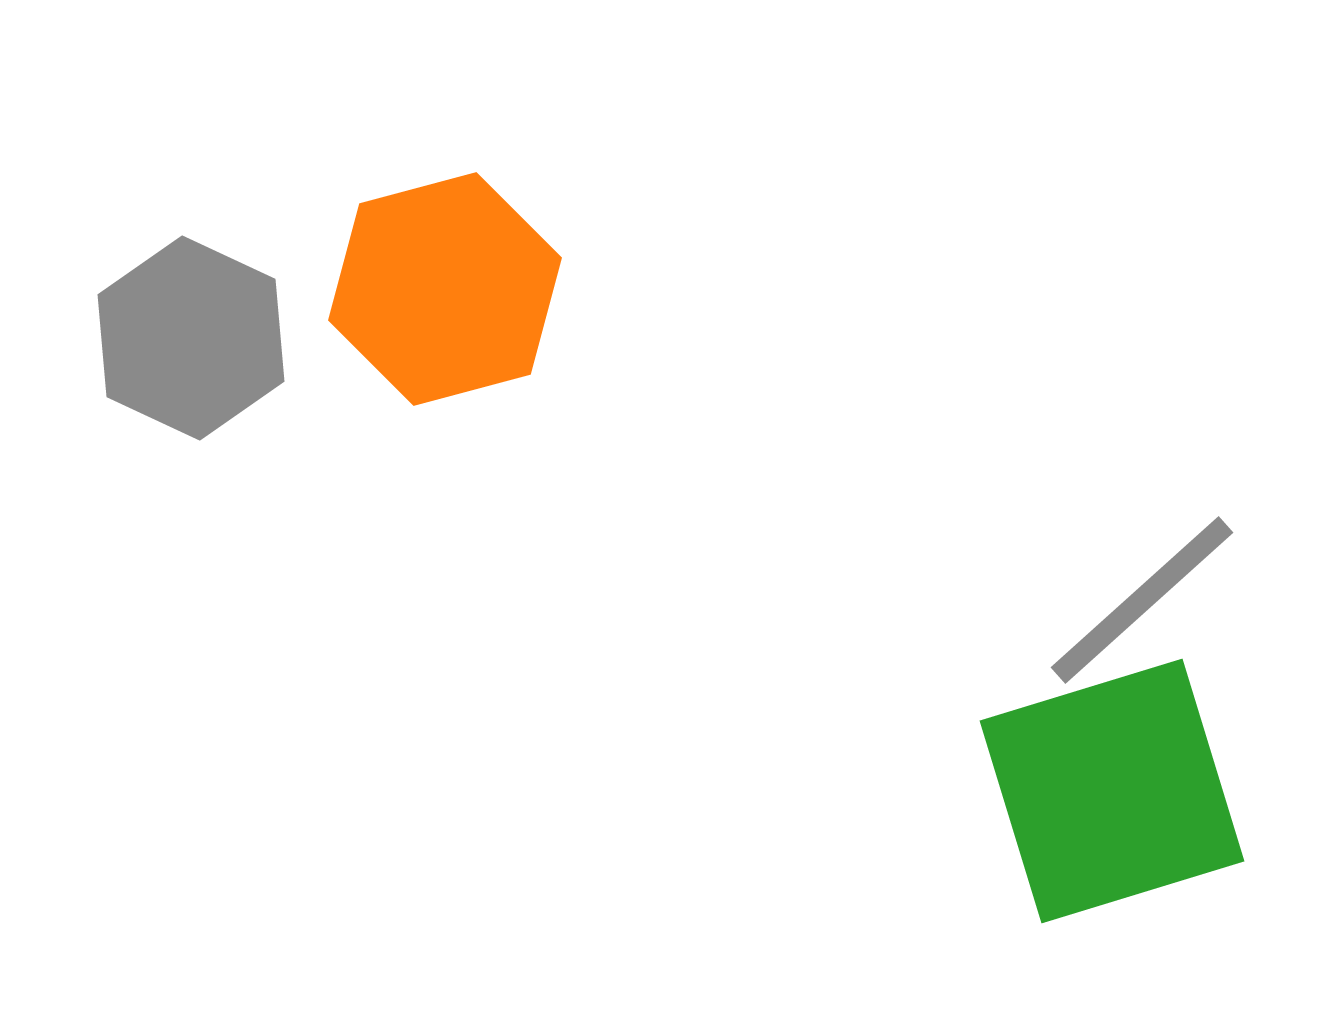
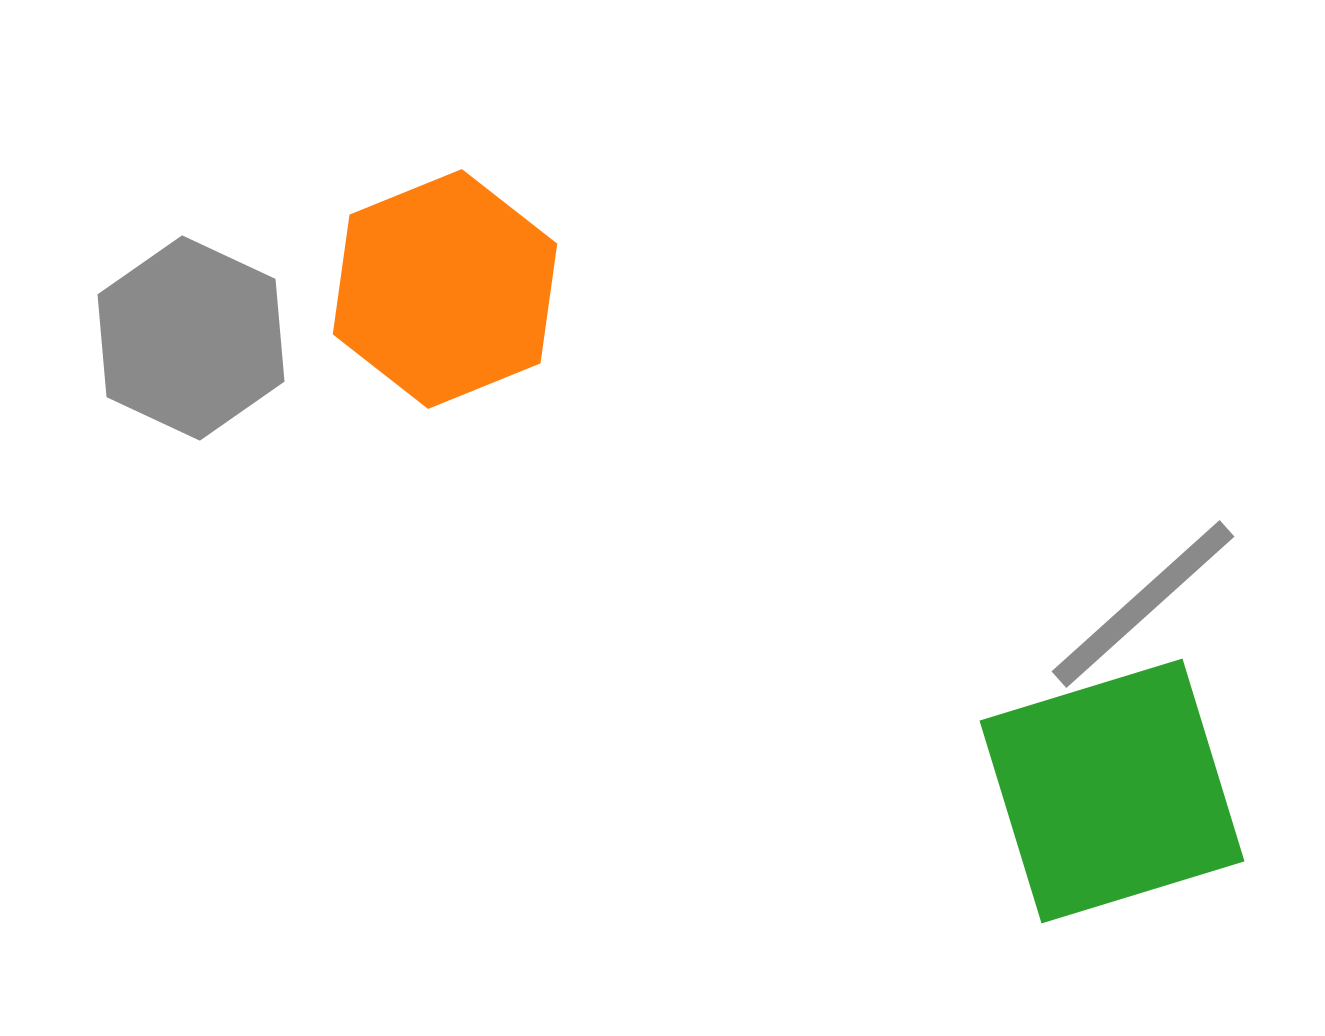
orange hexagon: rotated 7 degrees counterclockwise
gray line: moved 1 px right, 4 px down
